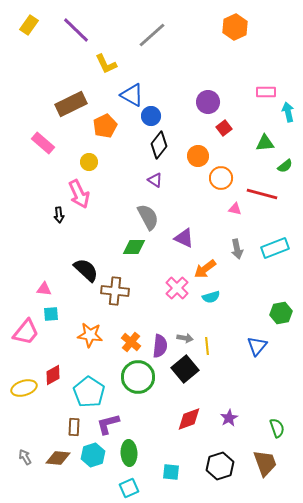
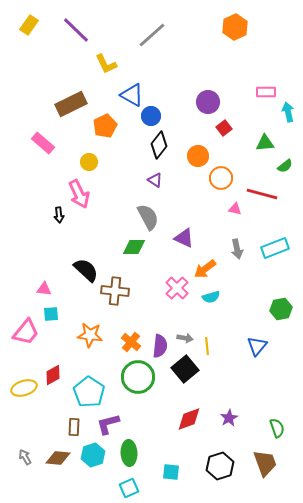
green hexagon at (281, 313): moved 4 px up
